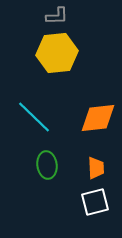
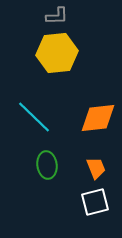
orange trapezoid: rotated 20 degrees counterclockwise
